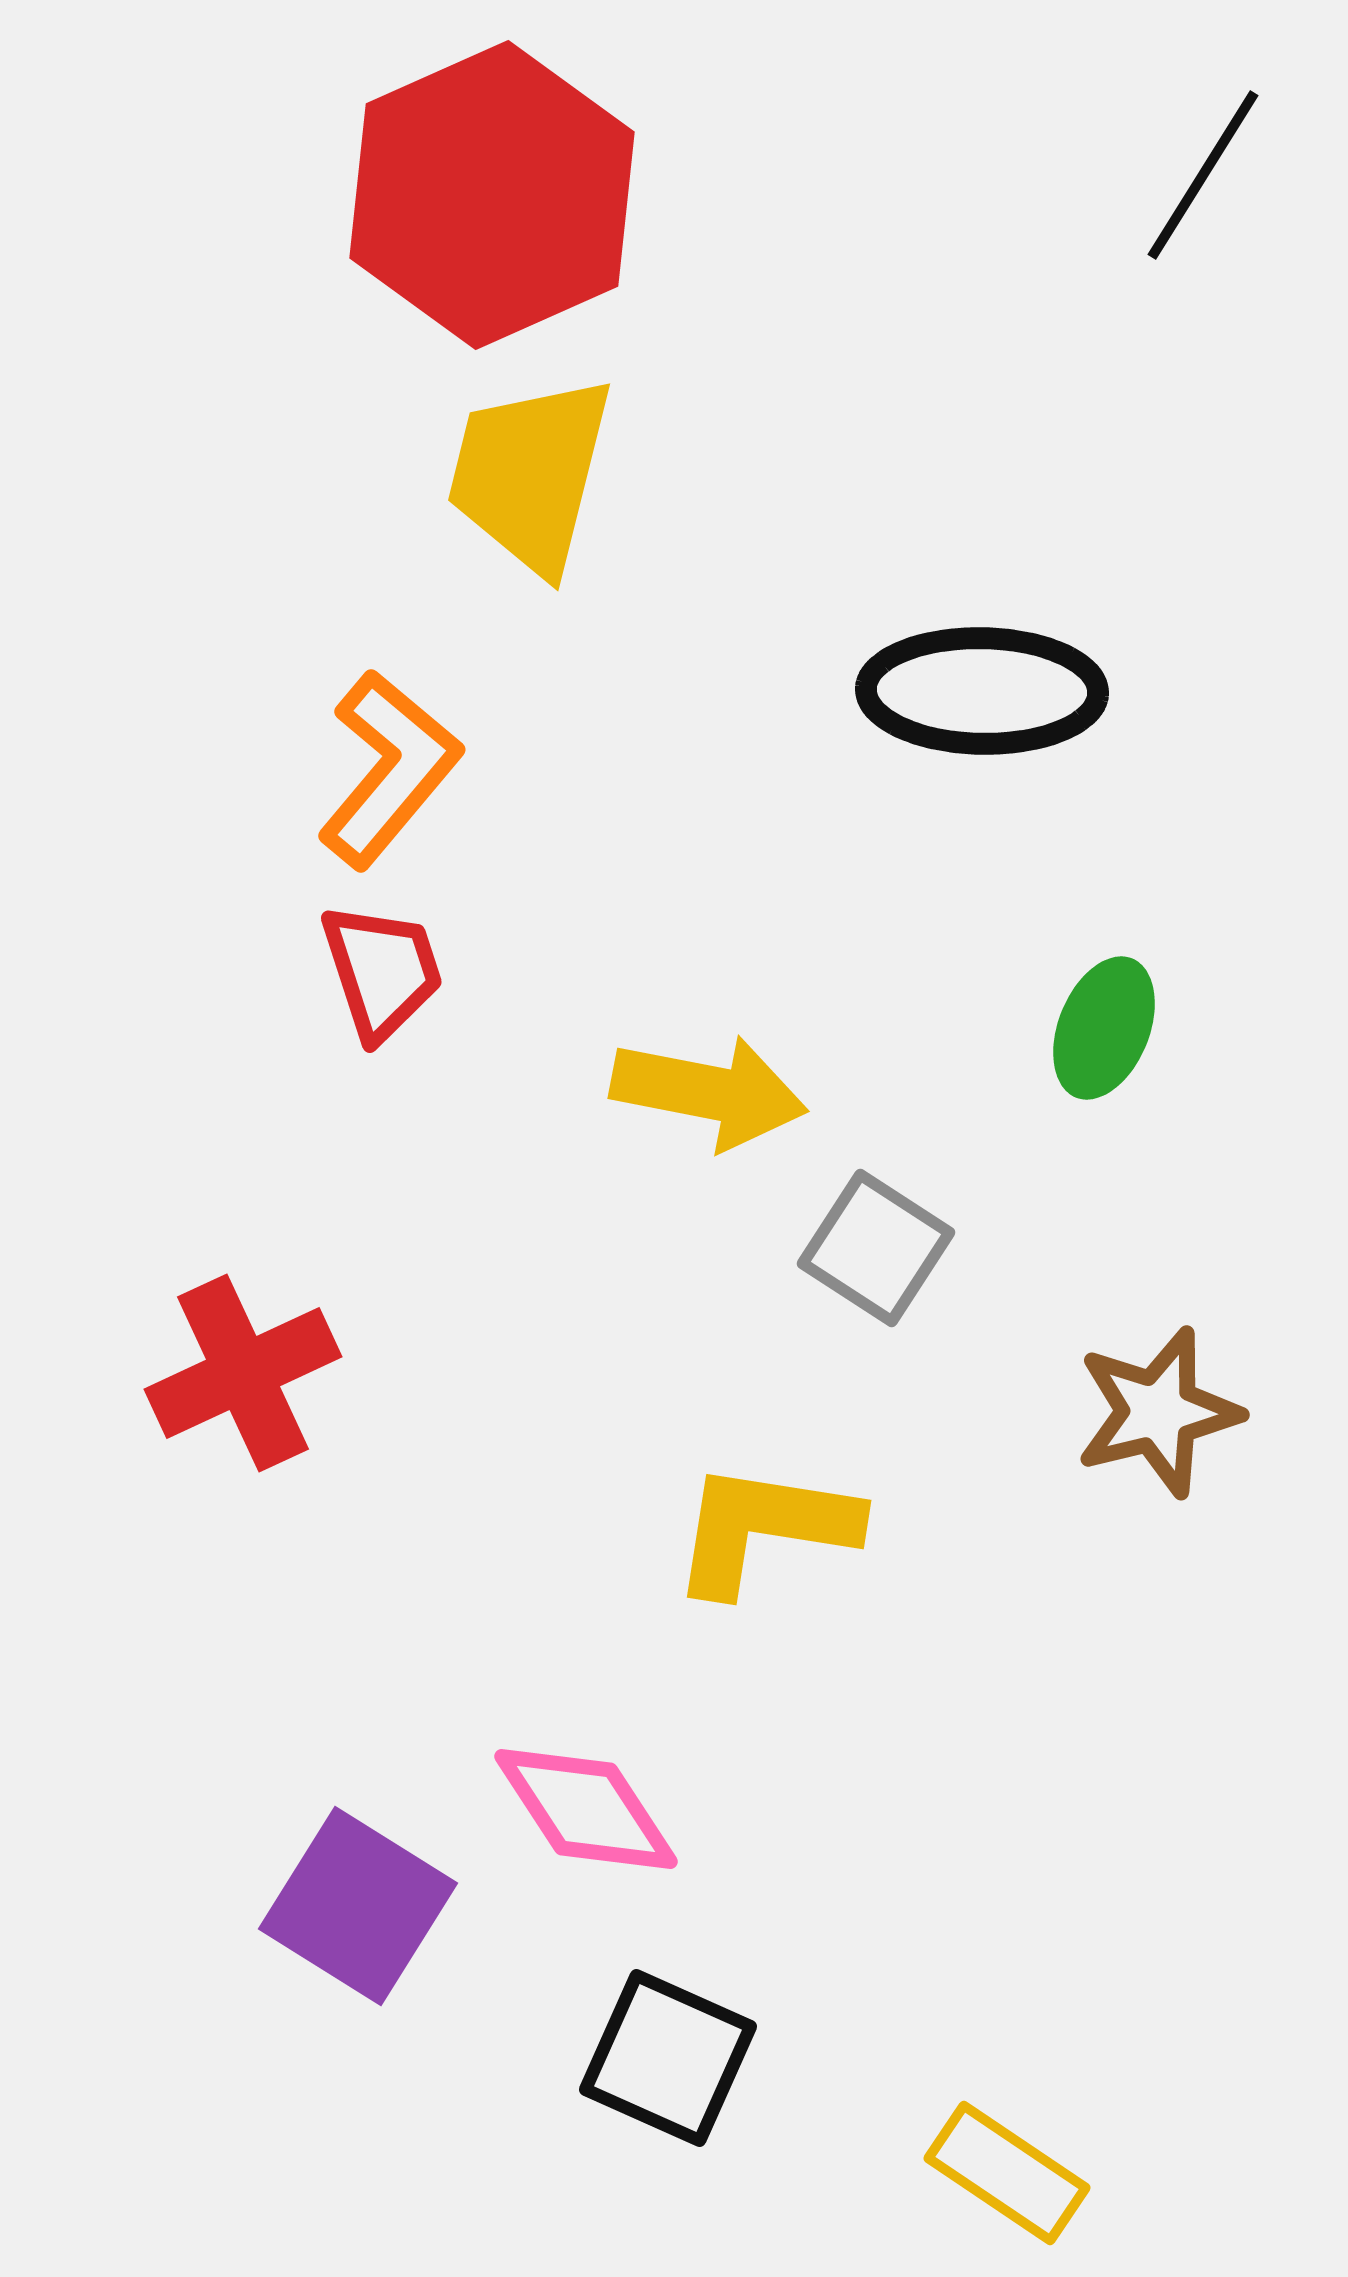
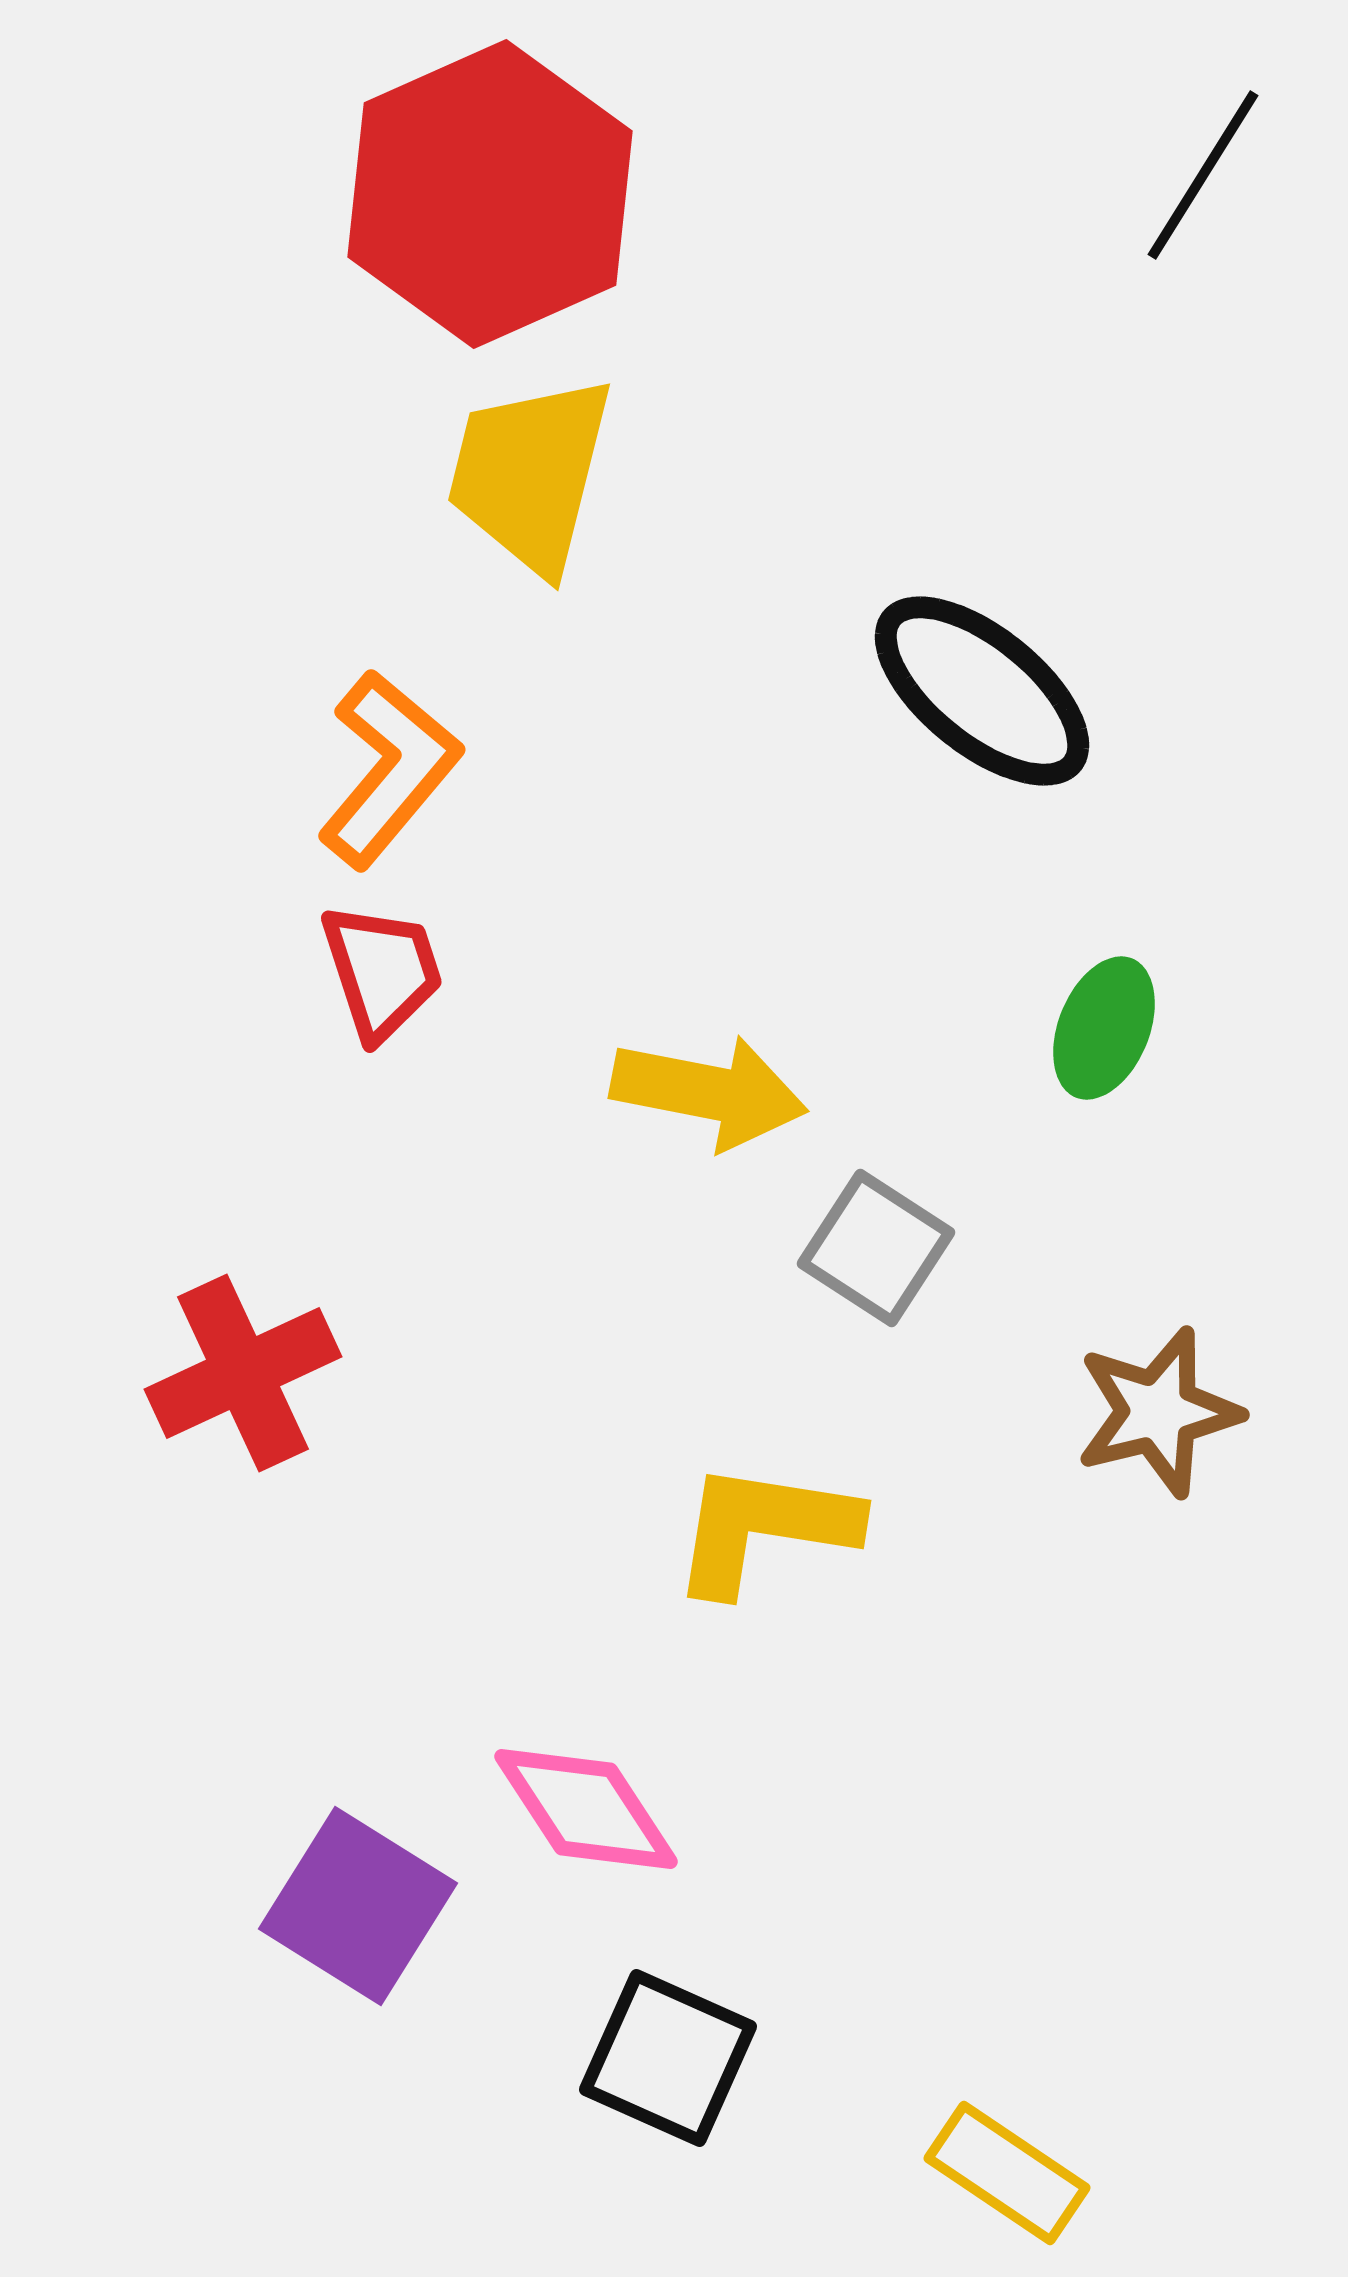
red hexagon: moved 2 px left, 1 px up
black ellipse: rotated 38 degrees clockwise
